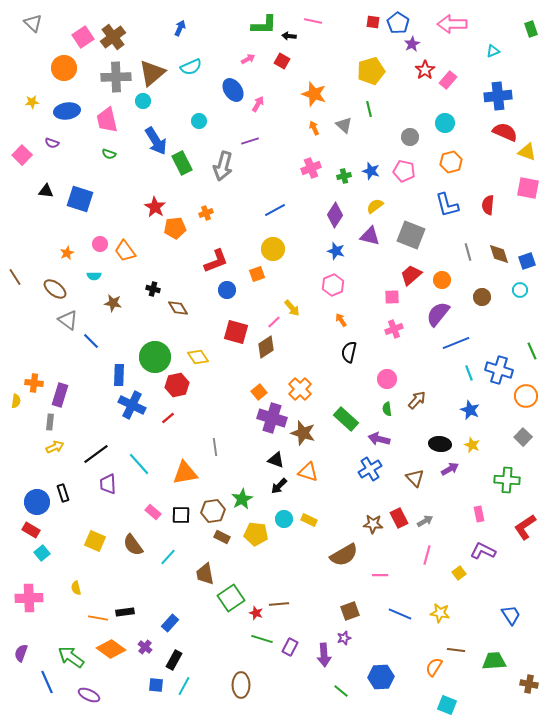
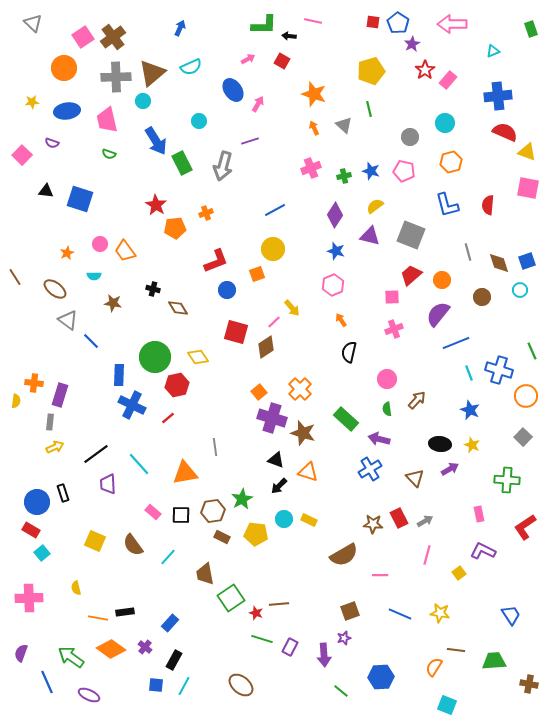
red star at (155, 207): moved 1 px right, 2 px up
brown diamond at (499, 254): moved 9 px down
brown ellipse at (241, 685): rotated 50 degrees counterclockwise
